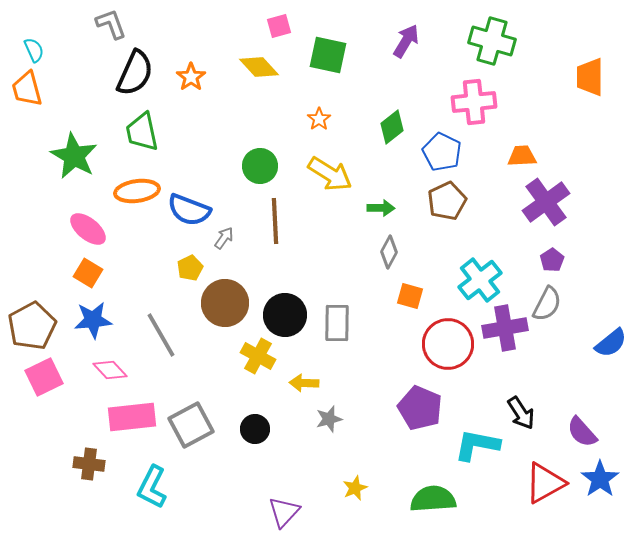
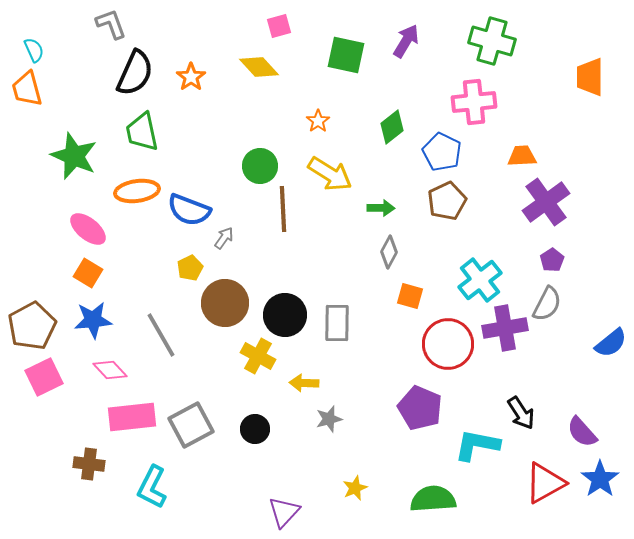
green square at (328, 55): moved 18 px right
orange star at (319, 119): moved 1 px left, 2 px down
green star at (74, 156): rotated 6 degrees counterclockwise
brown line at (275, 221): moved 8 px right, 12 px up
